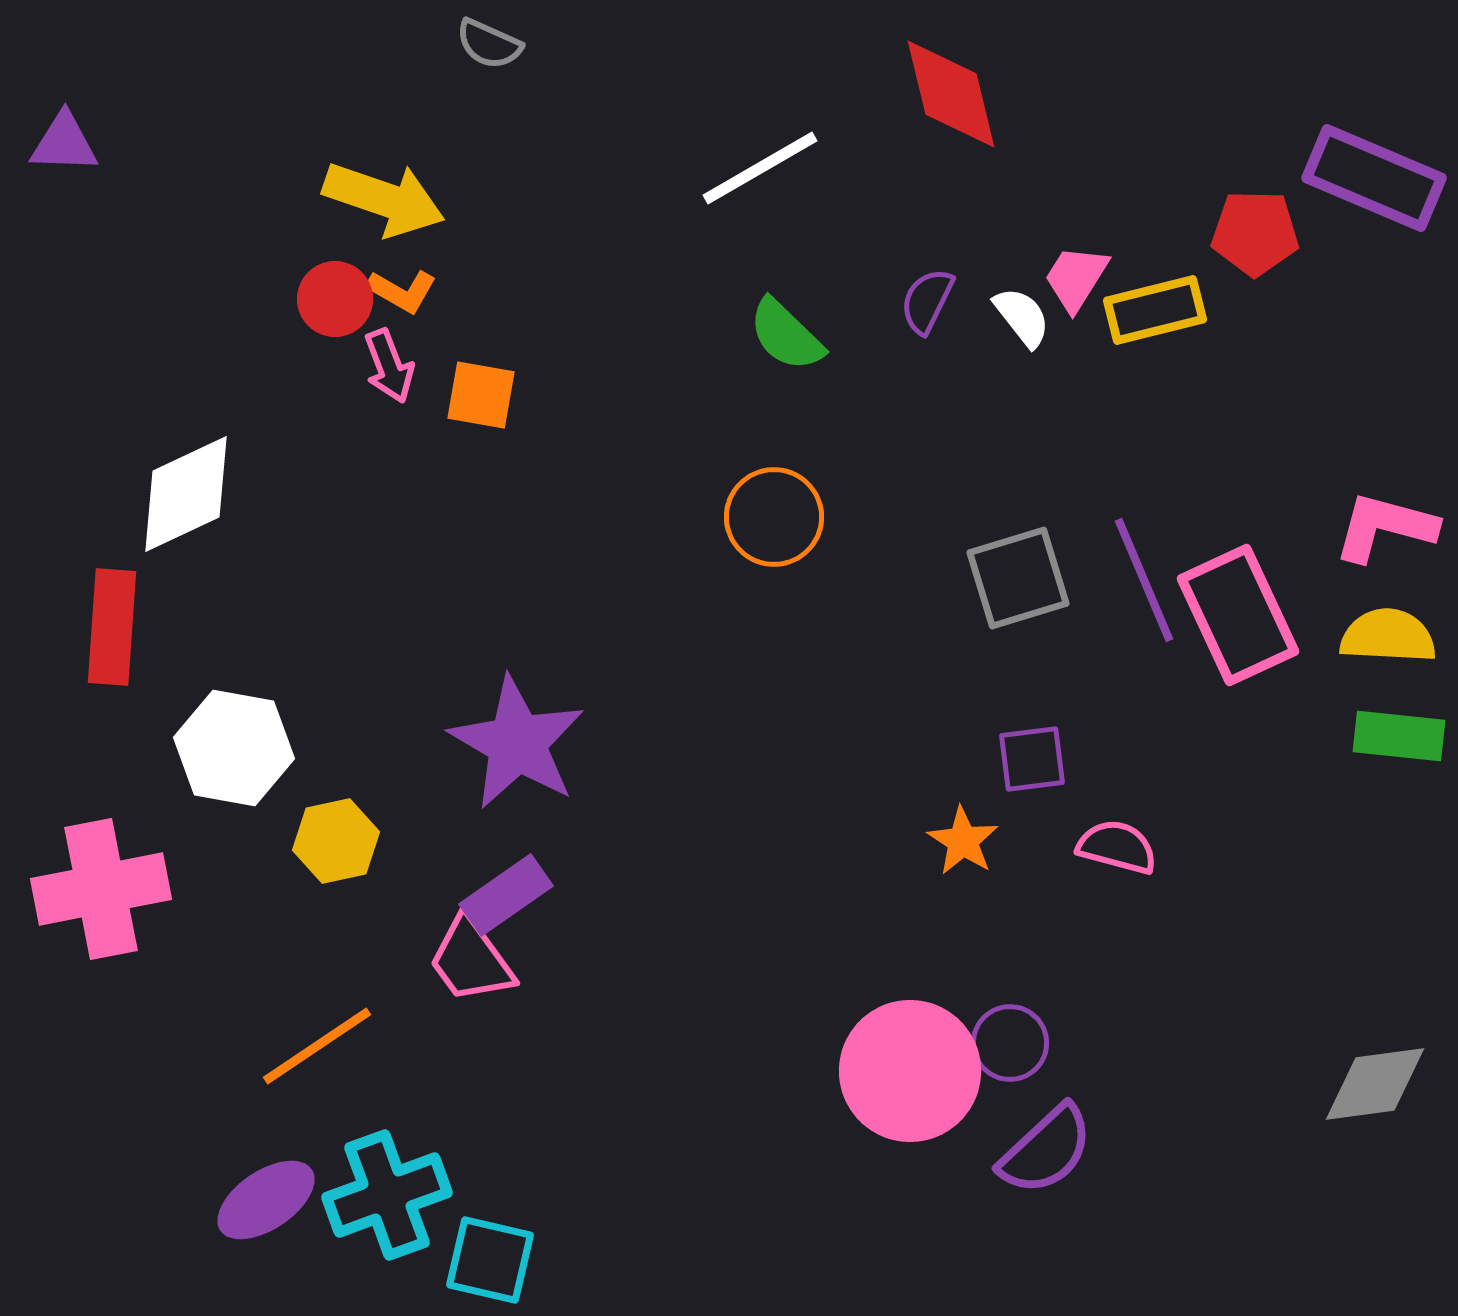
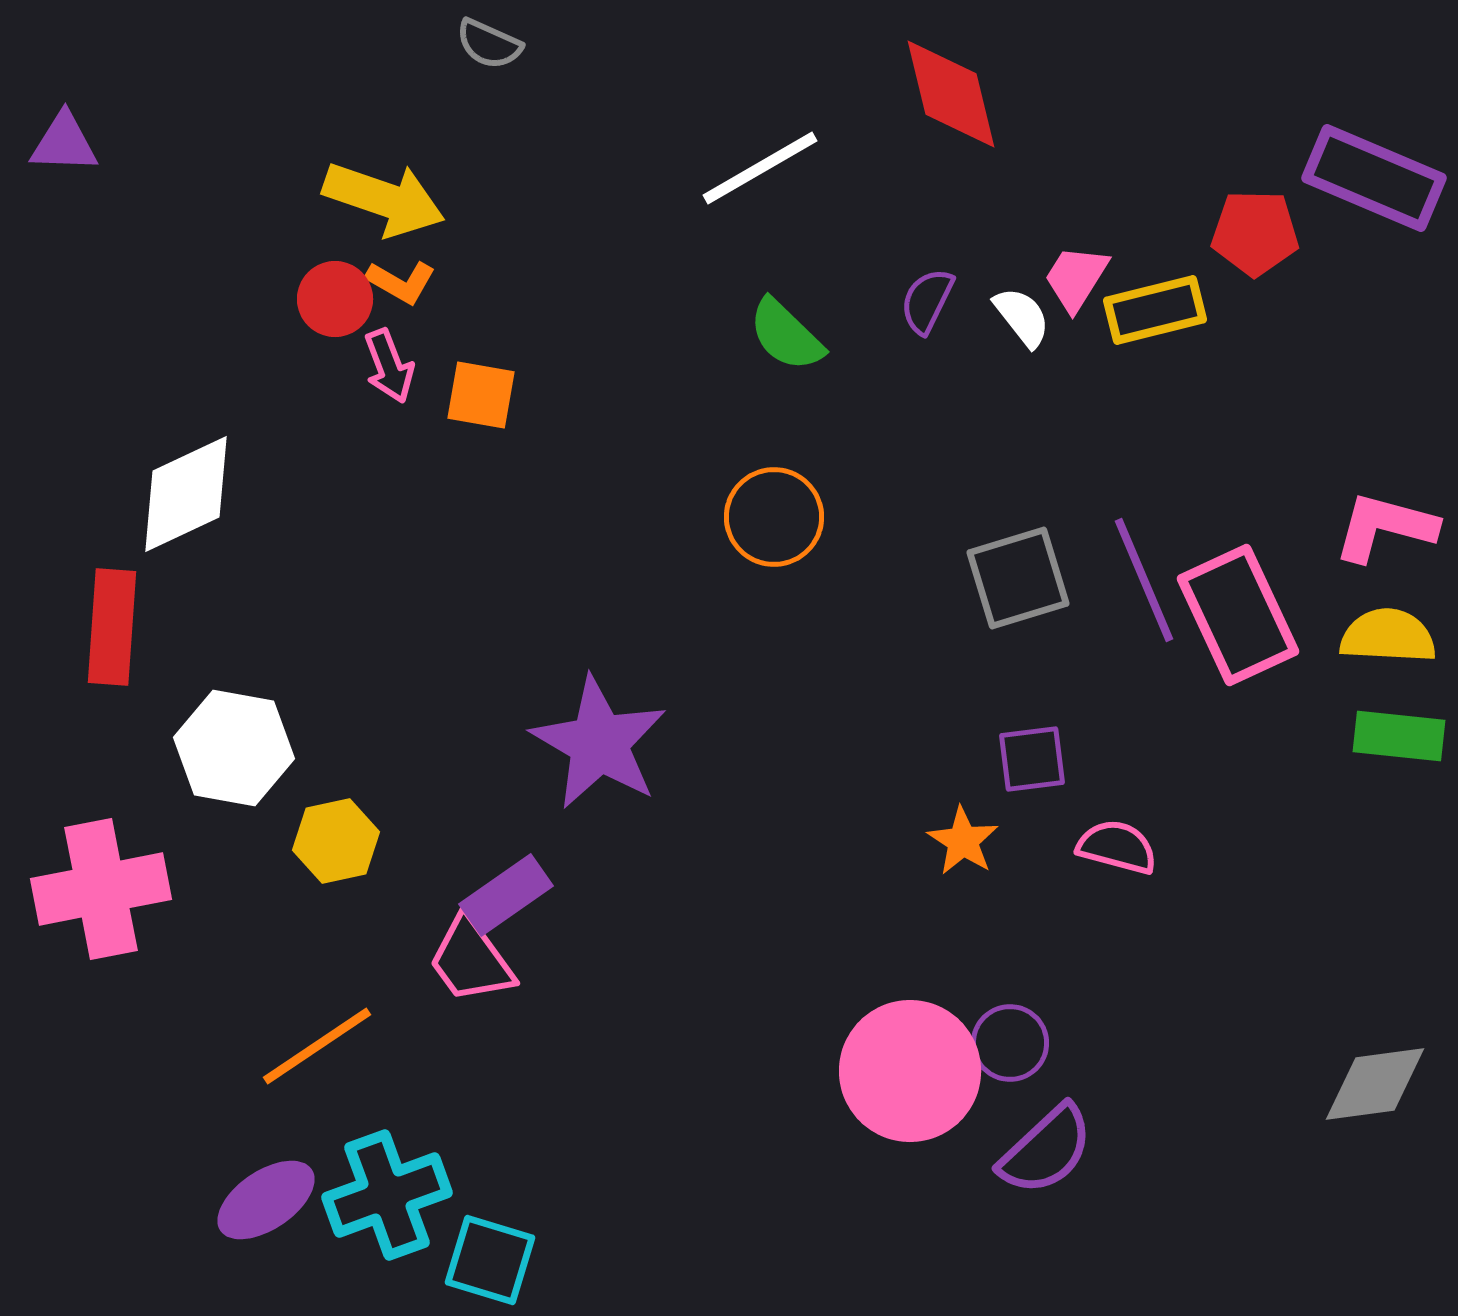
orange L-shape at (402, 291): moved 1 px left, 9 px up
purple star at (517, 743): moved 82 px right
cyan square at (490, 1260): rotated 4 degrees clockwise
